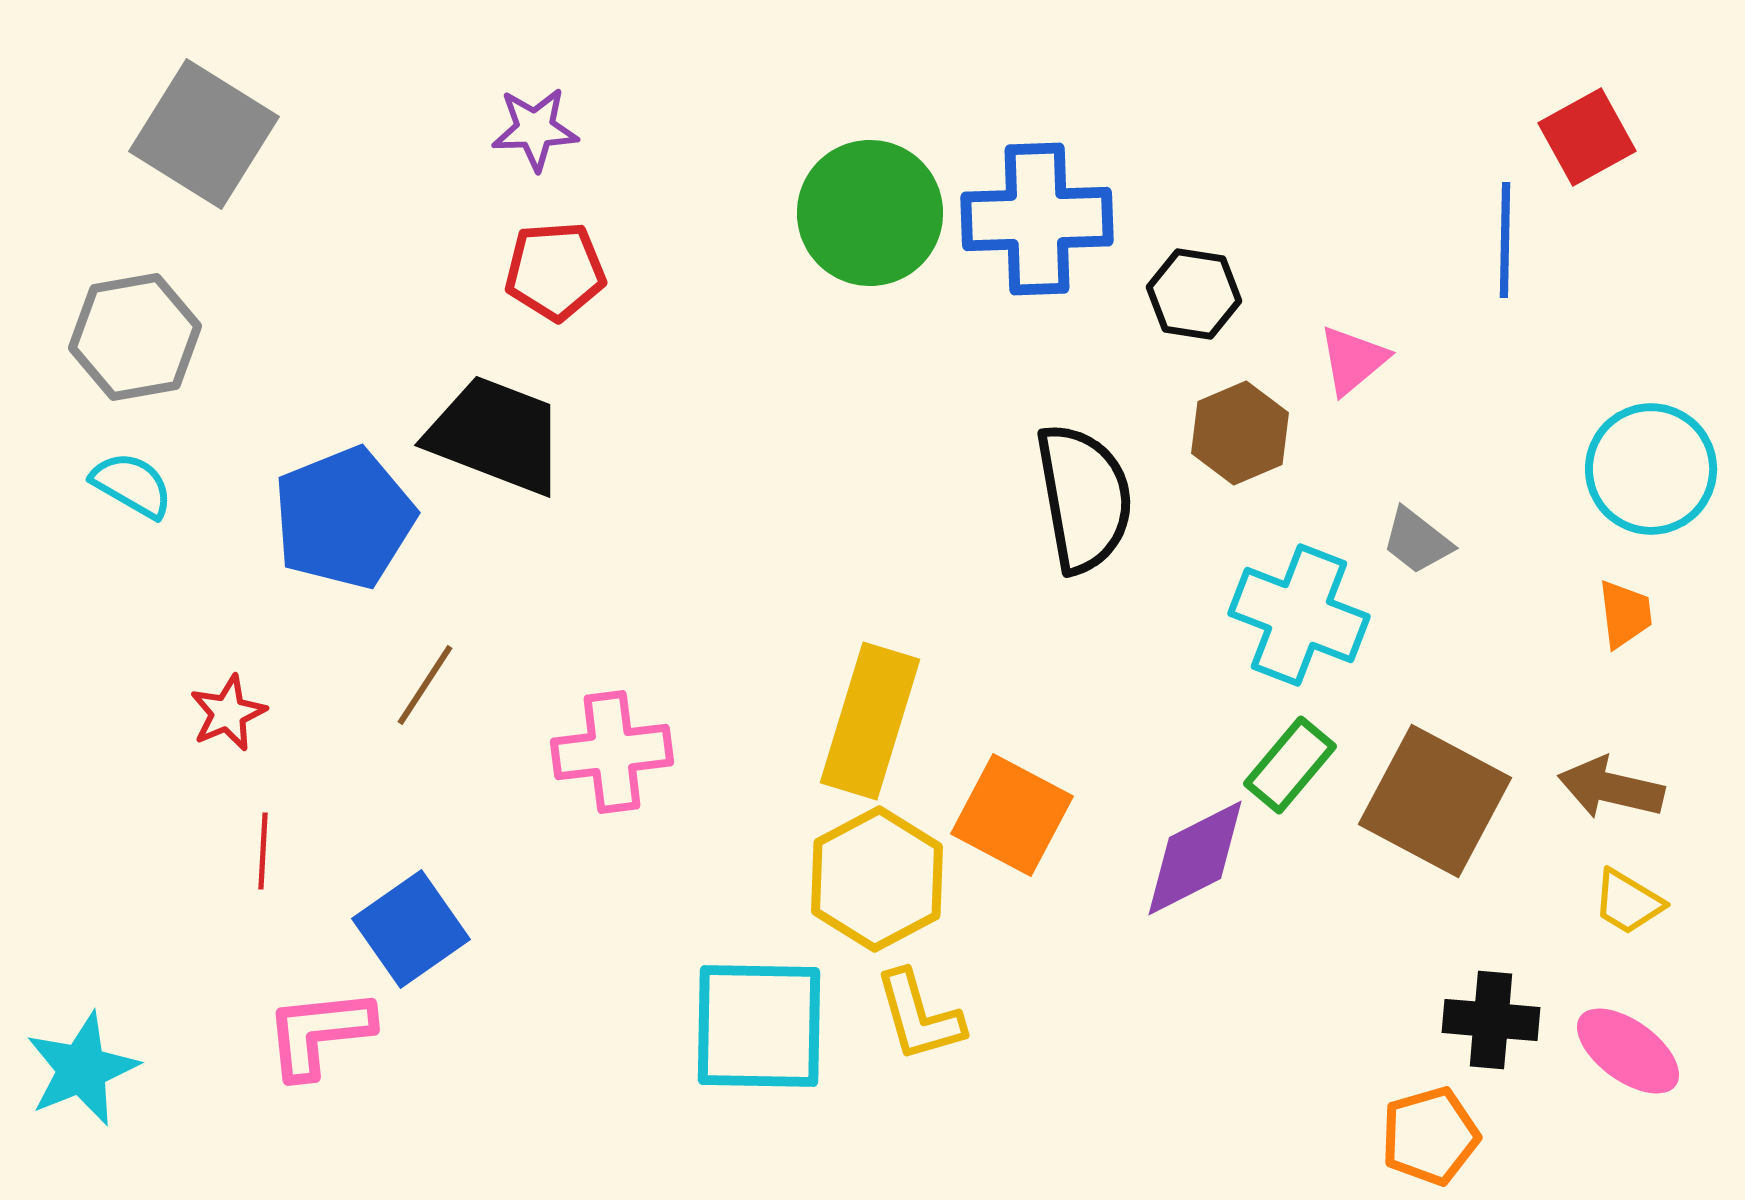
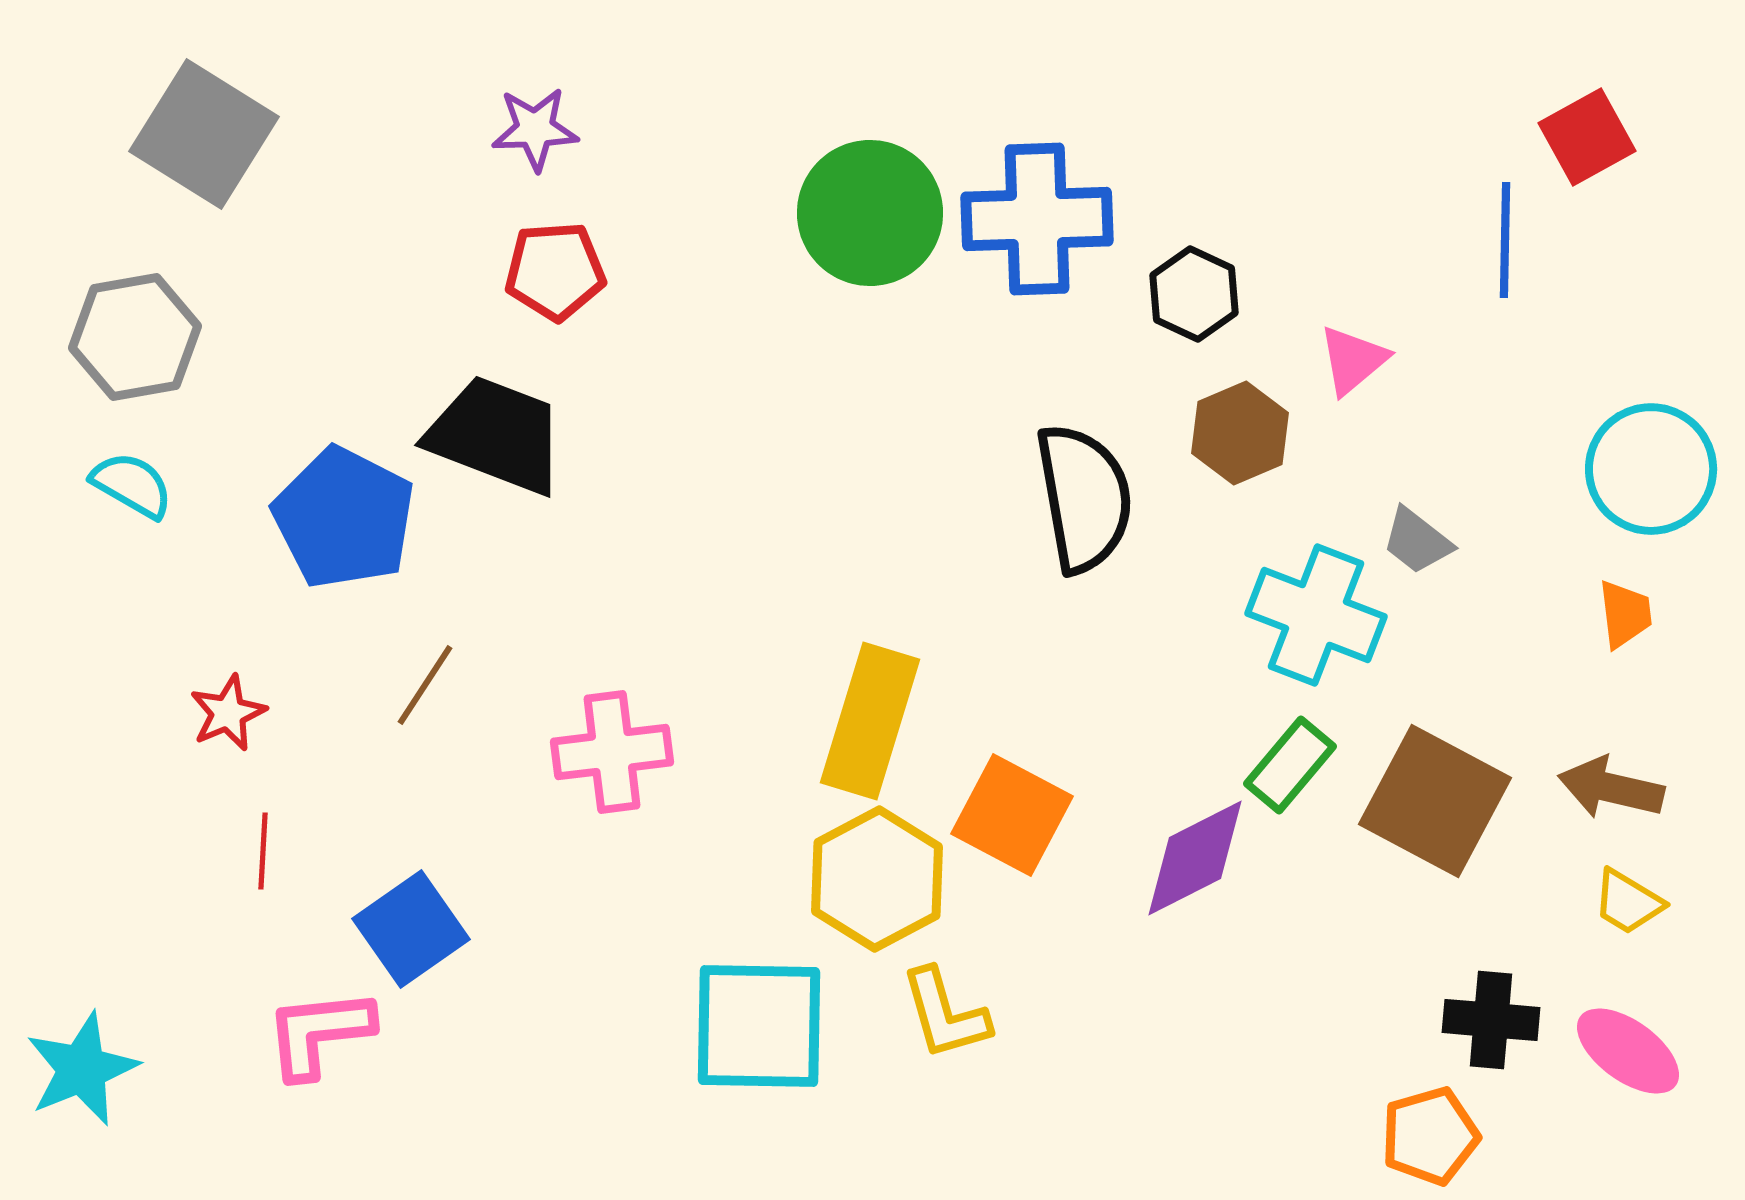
black hexagon: rotated 16 degrees clockwise
blue pentagon: rotated 23 degrees counterclockwise
cyan cross: moved 17 px right
yellow L-shape: moved 26 px right, 2 px up
